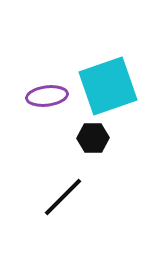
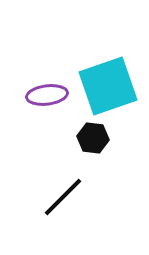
purple ellipse: moved 1 px up
black hexagon: rotated 8 degrees clockwise
